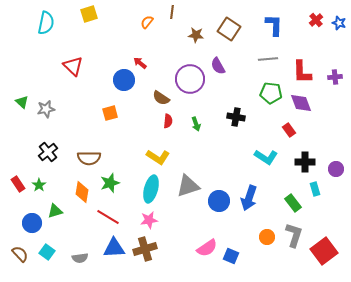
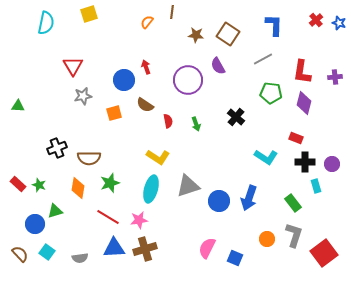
brown square at (229, 29): moved 1 px left, 5 px down
gray line at (268, 59): moved 5 px left; rotated 24 degrees counterclockwise
red arrow at (140, 63): moved 6 px right, 4 px down; rotated 32 degrees clockwise
red triangle at (73, 66): rotated 15 degrees clockwise
red L-shape at (302, 72): rotated 10 degrees clockwise
purple circle at (190, 79): moved 2 px left, 1 px down
brown semicircle at (161, 98): moved 16 px left, 7 px down
green triangle at (22, 102): moved 4 px left, 4 px down; rotated 40 degrees counterclockwise
purple diamond at (301, 103): moved 3 px right; rotated 35 degrees clockwise
gray star at (46, 109): moved 37 px right, 13 px up
orange square at (110, 113): moved 4 px right
black cross at (236, 117): rotated 30 degrees clockwise
red semicircle at (168, 121): rotated 16 degrees counterclockwise
red rectangle at (289, 130): moved 7 px right, 8 px down; rotated 32 degrees counterclockwise
black cross at (48, 152): moved 9 px right, 4 px up; rotated 18 degrees clockwise
purple circle at (336, 169): moved 4 px left, 5 px up
red rectangle at (18, 184): rotated 14 degrees counterclockwise
green star at (39, 185): rotated 16 degrees counterclockwise
cyan rectangle at (315, 189): moved 1 px right, 3 px up
orange diamond at (82, 192): moved 4 px left, 4 px up
pink star at (149, 220): moved 10 px left
blue circle at (32, 223): moved 3 px right, 1 px down
orange circle at (267, 237): moved 2 px down
pink semicircle at (207, 248): rotated 150 degrees clockwise
red square at (324, 251): moved 2 px down
blue square at (231, 256): moved 4 px right, 2 px down
